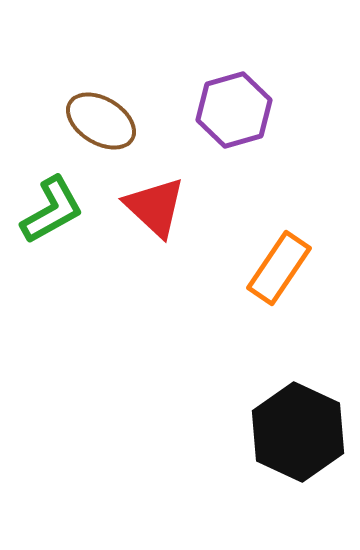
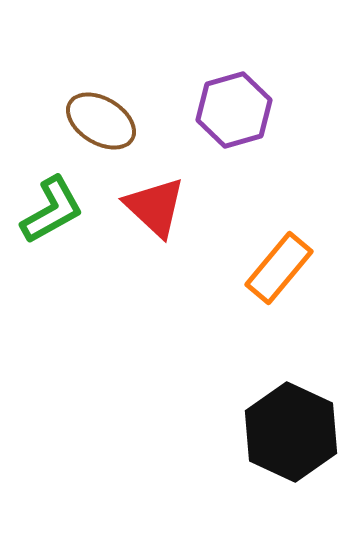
orange rectangle: rotated 6 degrees clockwise
black hexagon: moved 7 px left
